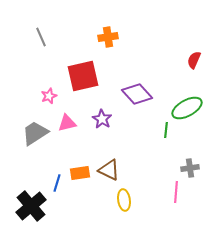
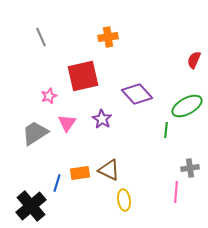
green ellipse: moved 2 px up
pink triangle: rotated 42 degrees counterclockwise
